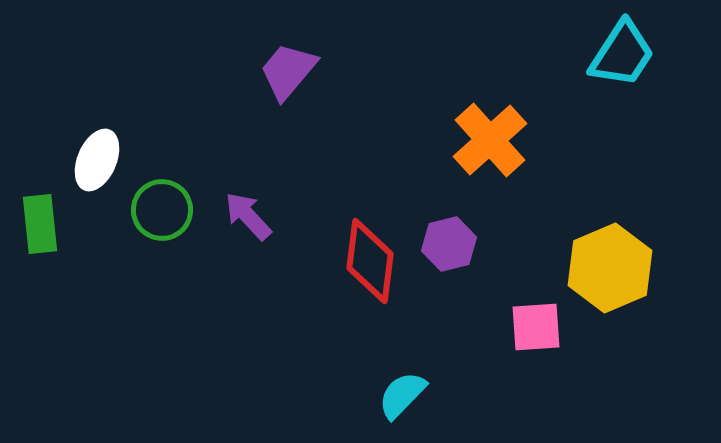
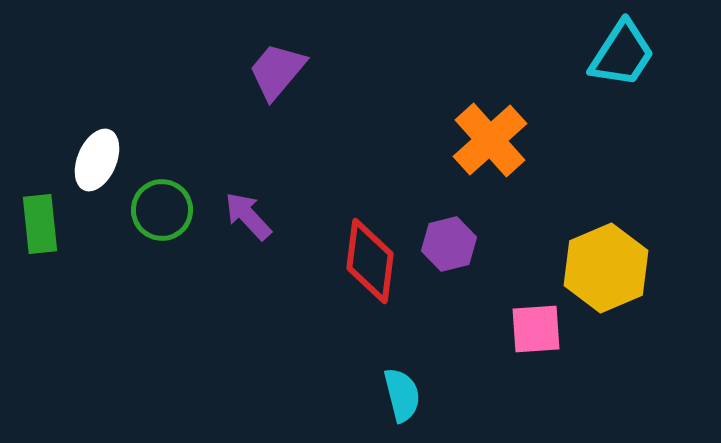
purple trapezoid: moved 11 px left
yellow hexagon: moved 4 px left
pink square: moved 2 px down
cyan semicircle: rotated 122 degrees clockwise
